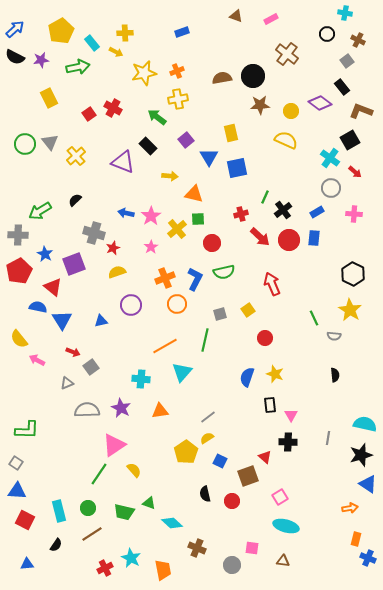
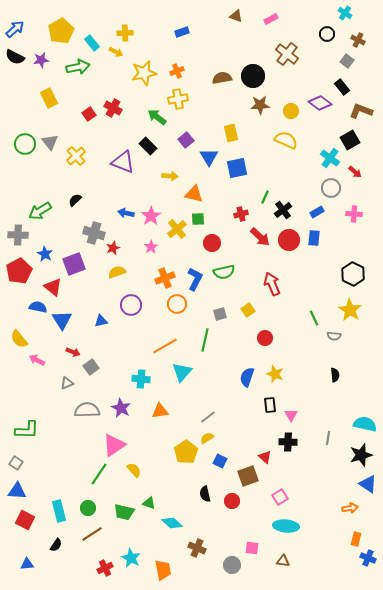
cyan cross at (345, 13): rotated 24 degrees clockwise
gray square at (347, 61): rotated 16 degrees counterclockwise
cyan ellipse at (286, 526): rotated 10 degrees counterclockwise
